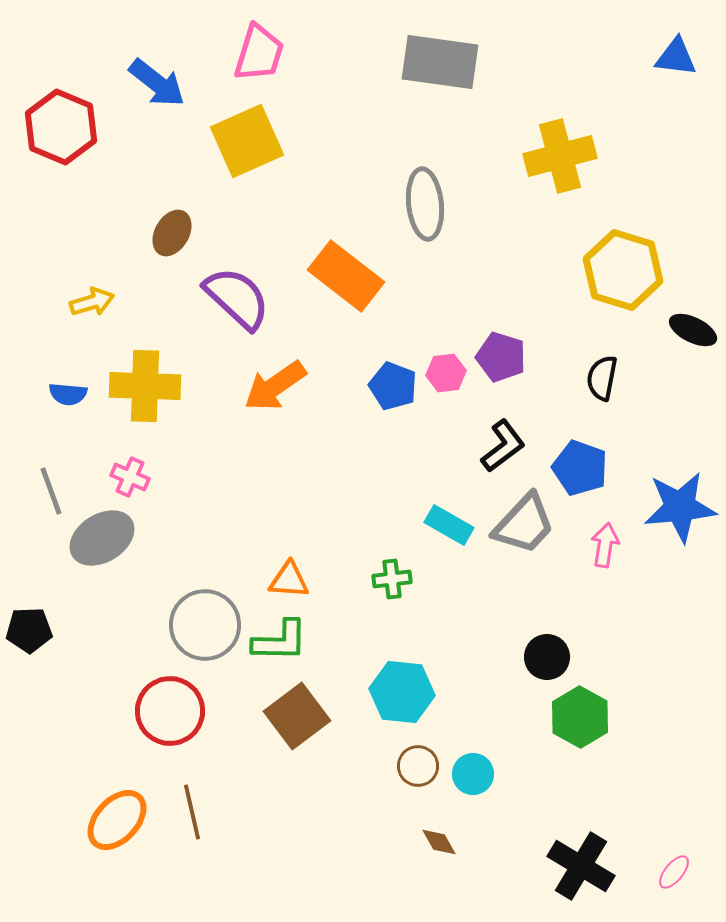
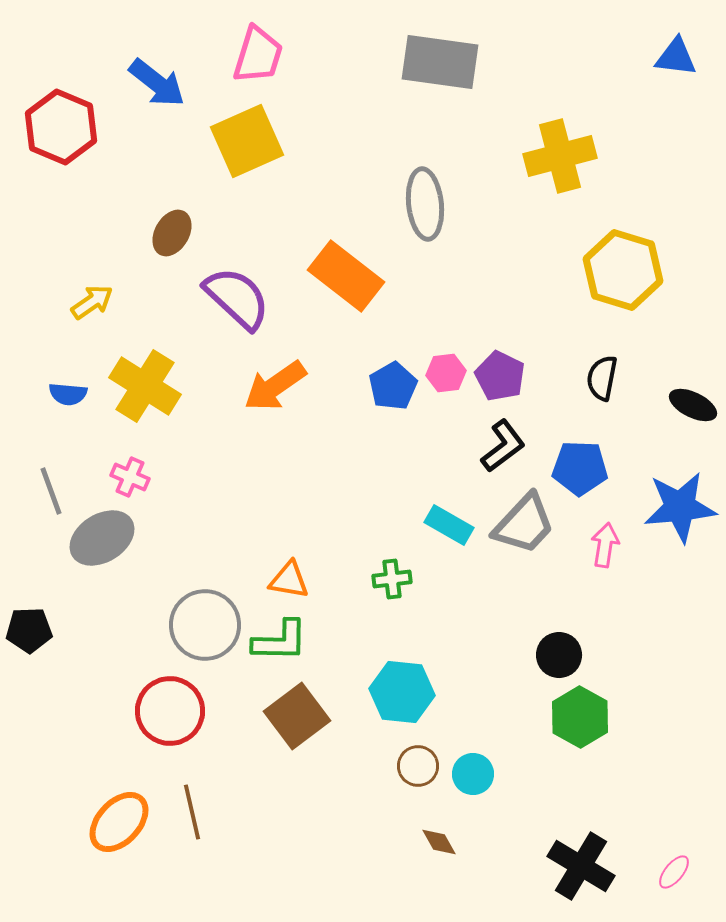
pink trapezoid at (259, 53): moved 1 px left, 2 px down
yellow arrow at (92, 302): rotated 18 degrees counterclockwise
black ellipse at (693, 330): moved 75 px down
purple pentagon at (501, 357): moved 1 px left, 19 px down; rotated 9 degrees clockwise
yellow cross at (145, 386): rotated 30 degrees clockwise
blue pentagon at (393, 386): rotated 21 degrees clockwise
blue pentagon at (580, 468): rotated 18 degrees counterclockwise
orange triangle at (289, 580): rotated 6 degrees clockwise
black circle at (547, 657): moved 12 px right, 2 px up
orange ellipse at (117, 820): moved 2 px right, 2 px down
